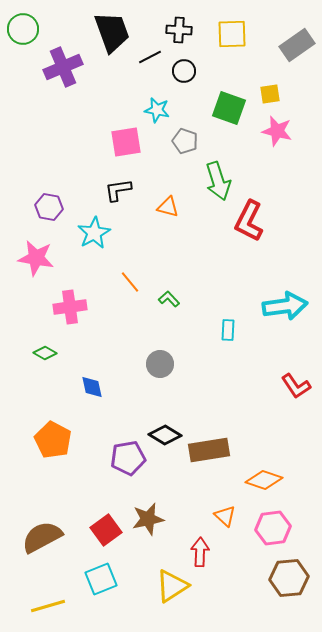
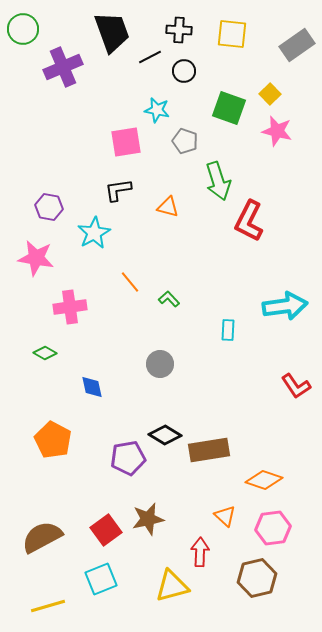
yellow square at (232, 34): rotated 8 degrees clockwise
yellow square at (270, 94): rotated 35 degrees counterclockwise
brown hexagon at (289, 578): moved 32 px left; rotated 9 degrees counterclockwise
yellow triangle at (172, 586): rotated 18 degrees clockwise
